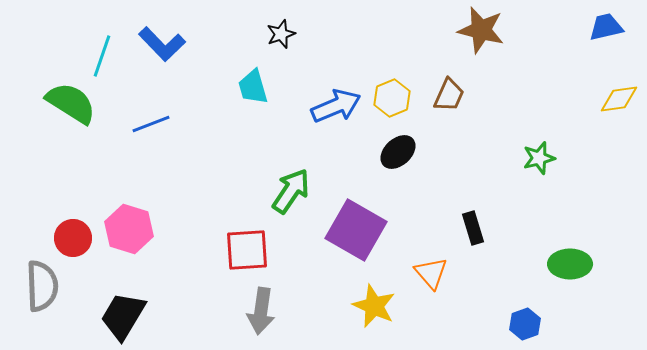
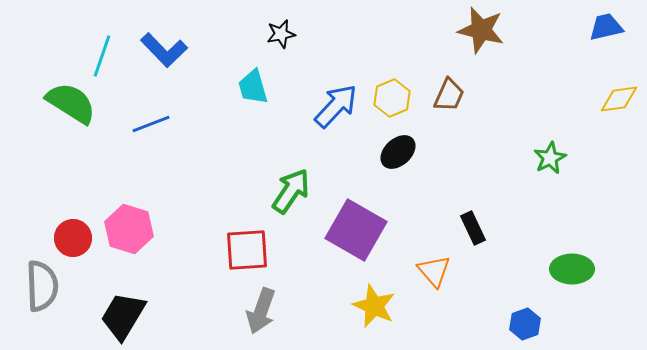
black star: rotated 8 degrees clockwise
blue L-shape: moved 2 px right, 6 px down
blue arrow: rotated 24 degrees counterclockwise
green star: moved 11 px right; rotated 12 degrees counterclockwise
black rectangle: rotated 8 degrees counterclockwise
green ellipse: moved 2 px right, 5 px down
orange triangle: moved 3 px right, 2 px up
gray arrow: rotated 12 degrees clockwise
